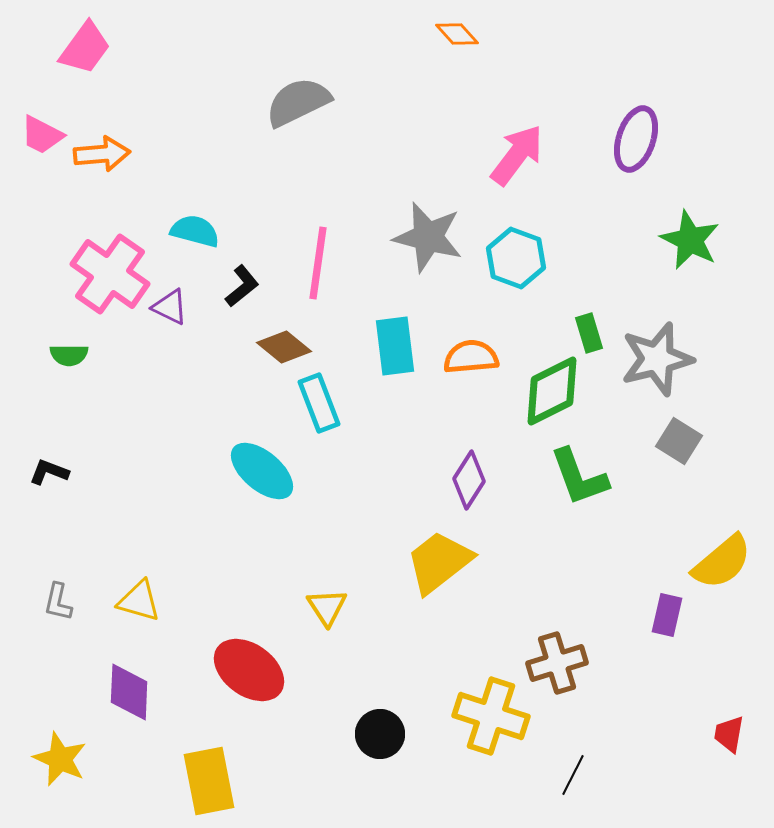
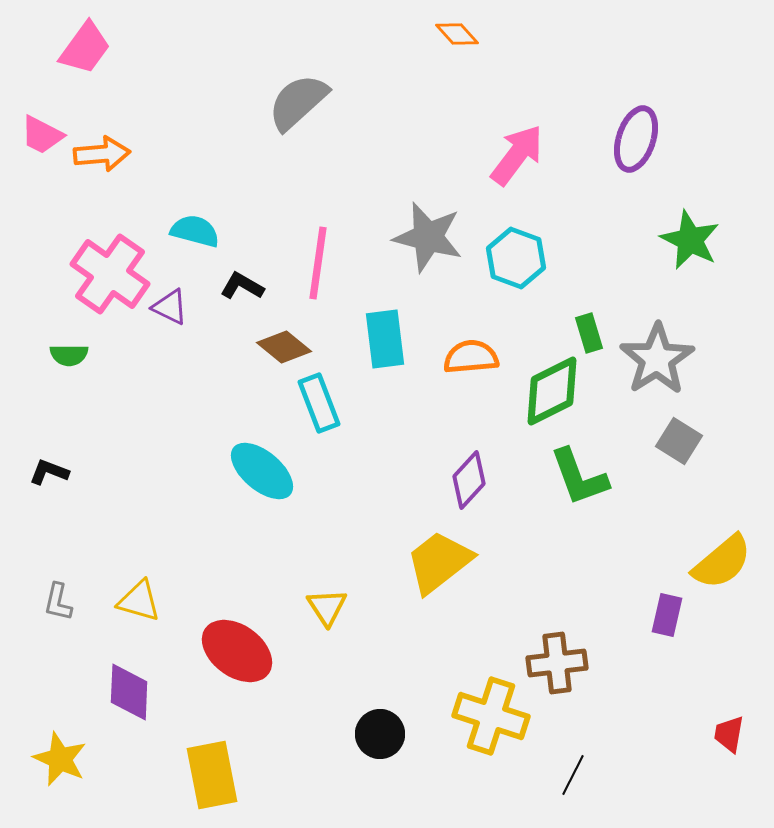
gray semicircle at (298, 102): rotated 16 degrees counterclockwise
black L-shape at (242, 286): rotated 111 degrees counterclockwise
cyan rectangle at (395, 346): moved 10 px left, 7 px up
gray star at (657, 359): rotated 18 degrees counterclockwise
purple diamond at (469, 480): rotated 10 degrees clockwise
brown cross at (557, 663): rotated 10 degrees clockwise
red ellipse at (249, 670): moved 12 px left, 19 px up
yellow rectangle at (209, 781): moved 3 px right, 6 px up
